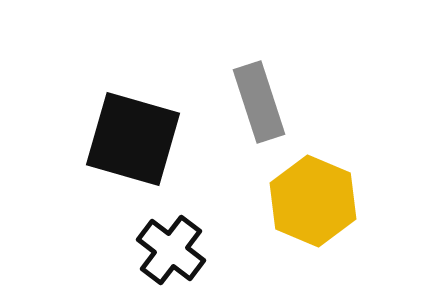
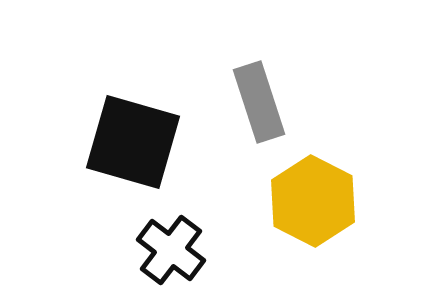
black square: moved 3 px down
yellow hexagon: rotated 4 degrees clockwise
